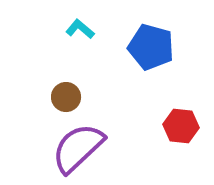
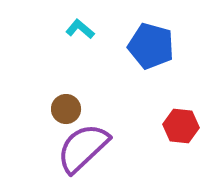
blue pentagon: moved 1 px up
brown circle: moved 12 px down
purple semicircle: moved 5 px right
